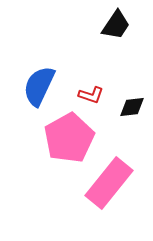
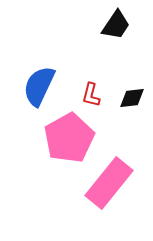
red L-shape: rotated 85 degrees clockwise
black diamond: moved 9 px up
